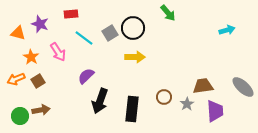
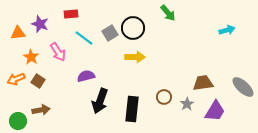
orange triangle: rotated 21 degrees counterclockwise
purple semicircle: rotated 30 degrees clockwise
brown square: rotated 24 degrees counterclockwise
brown trapezoid: moved 3 px up
purple trapezoid: rotated 35 degrees clockwise
green circle: moved 2 px left, 5 px down
